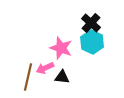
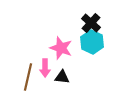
pink arrow: rotated 66 degrees counterclockwise
